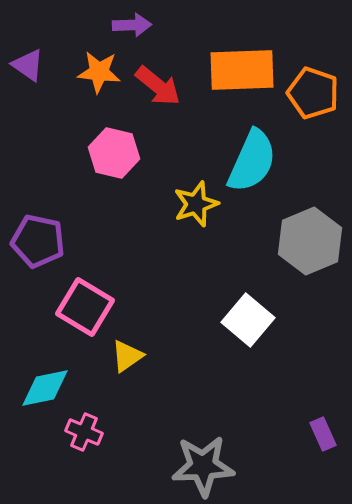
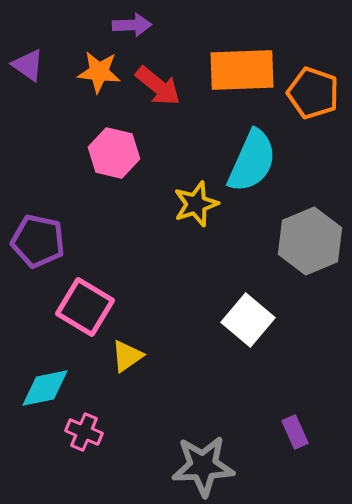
purple rectangle: moved 28 px left, 2 px up
